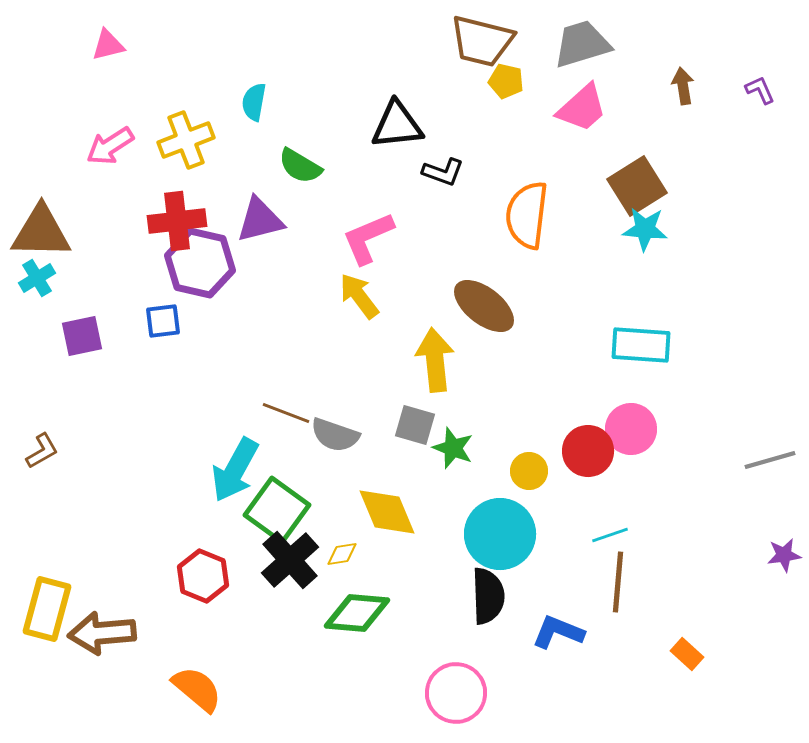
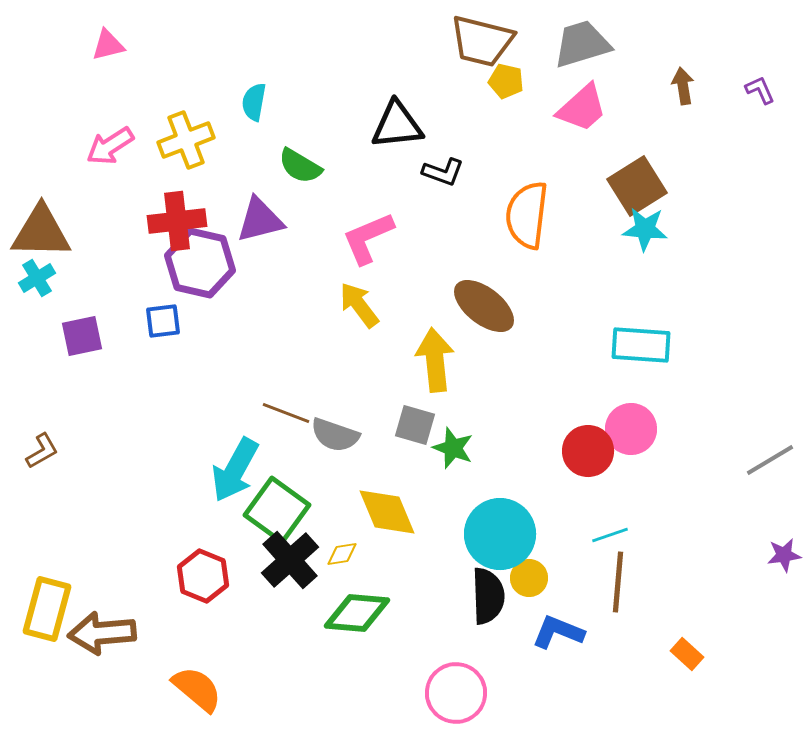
yellow arrow at (359, 296): moved 9 px down
gray line at (770, 460): rotated 15 degrees counterclockwise
yellow circle at (529, 471): moved 107 px down
